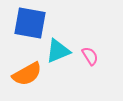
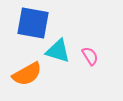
blue square: moved 3 px right
cyan triangle: rotated 40 degrees clockwise
